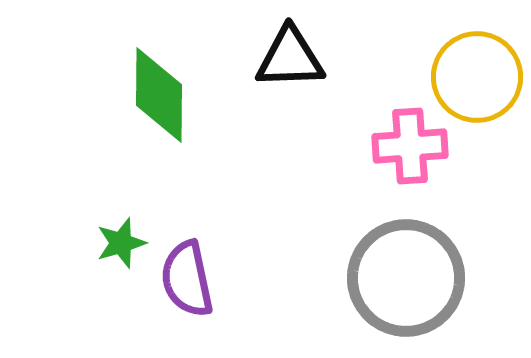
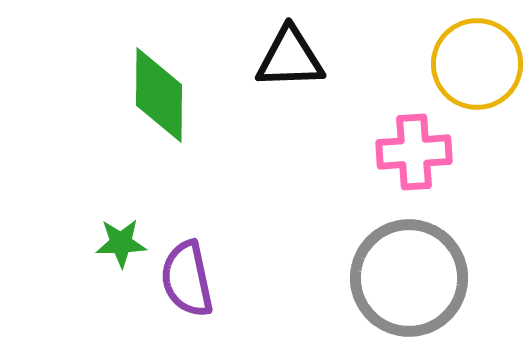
yellow circle: moved 13 px up
pink cross: moved 4 px right, 6 px down
green star: rotated 15 degrees clockwise
gray circle: moved 3 px right
